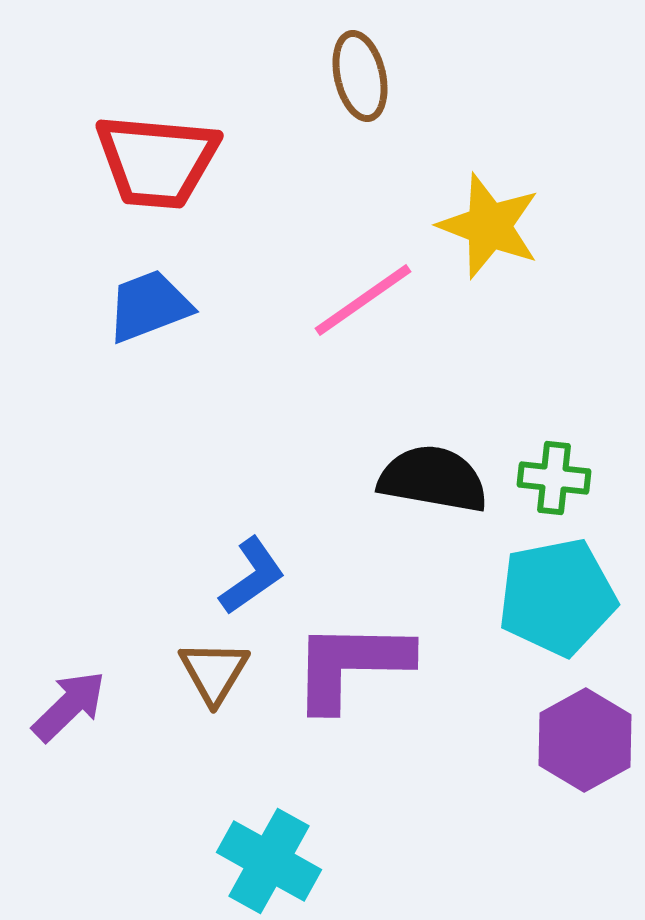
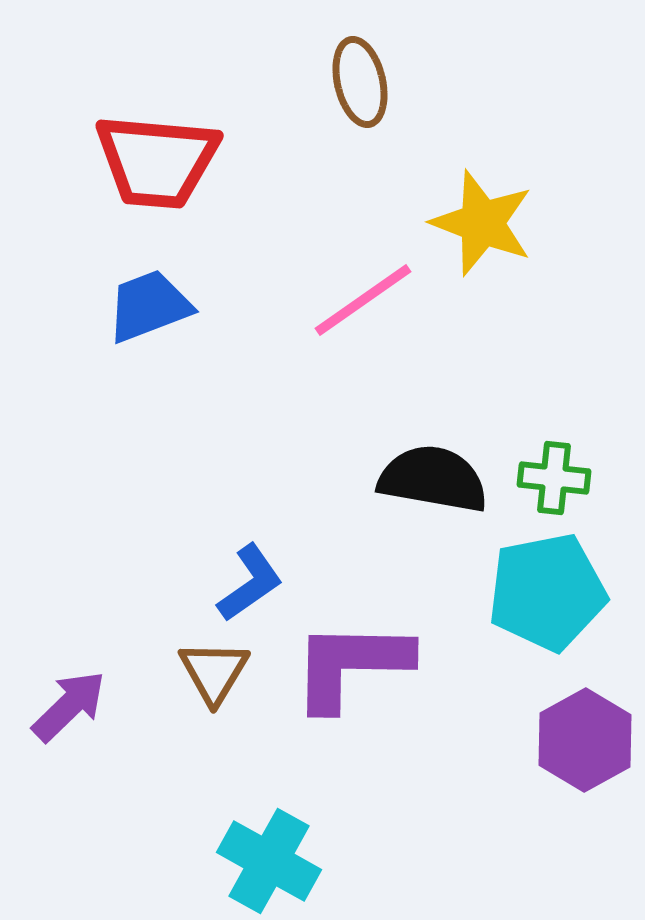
brown ellipse: moved 6 px down
yellow star: moved 7 px left, 3 px up
blue L-shape: moved 2 px left, 7 px down
cyan pentagon: moved 10 px left, 5 px up
